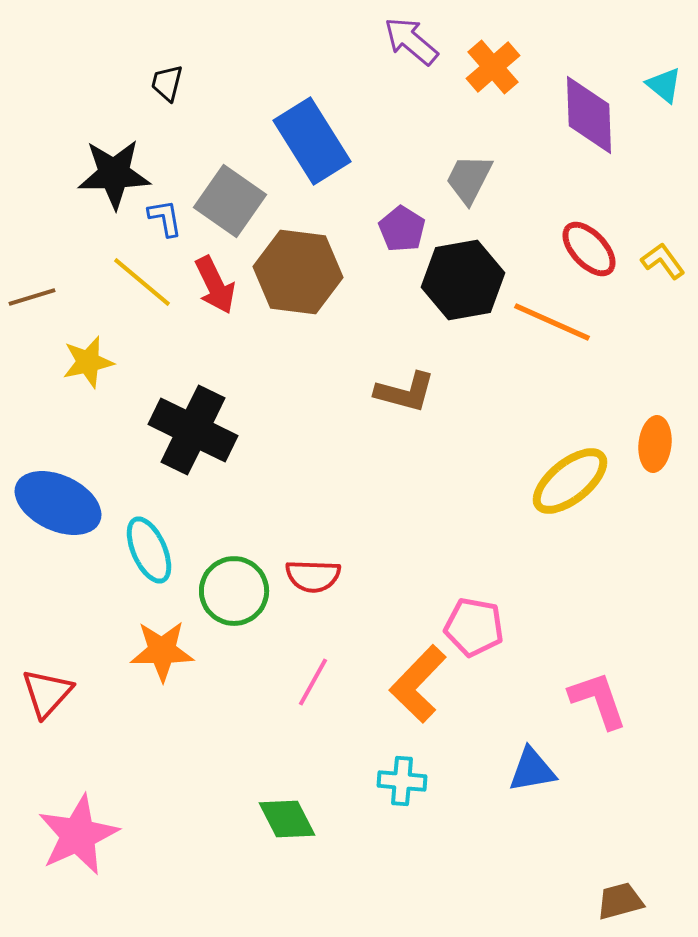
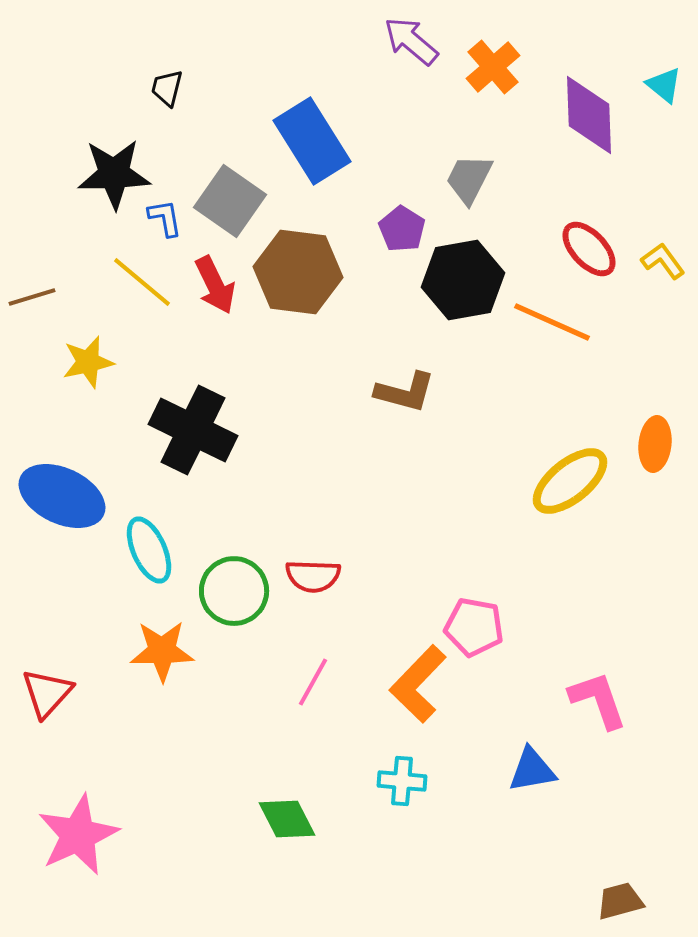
black trapezoid: moved 5 px down
blue ellipse: moved 4 px right, 7 px up
